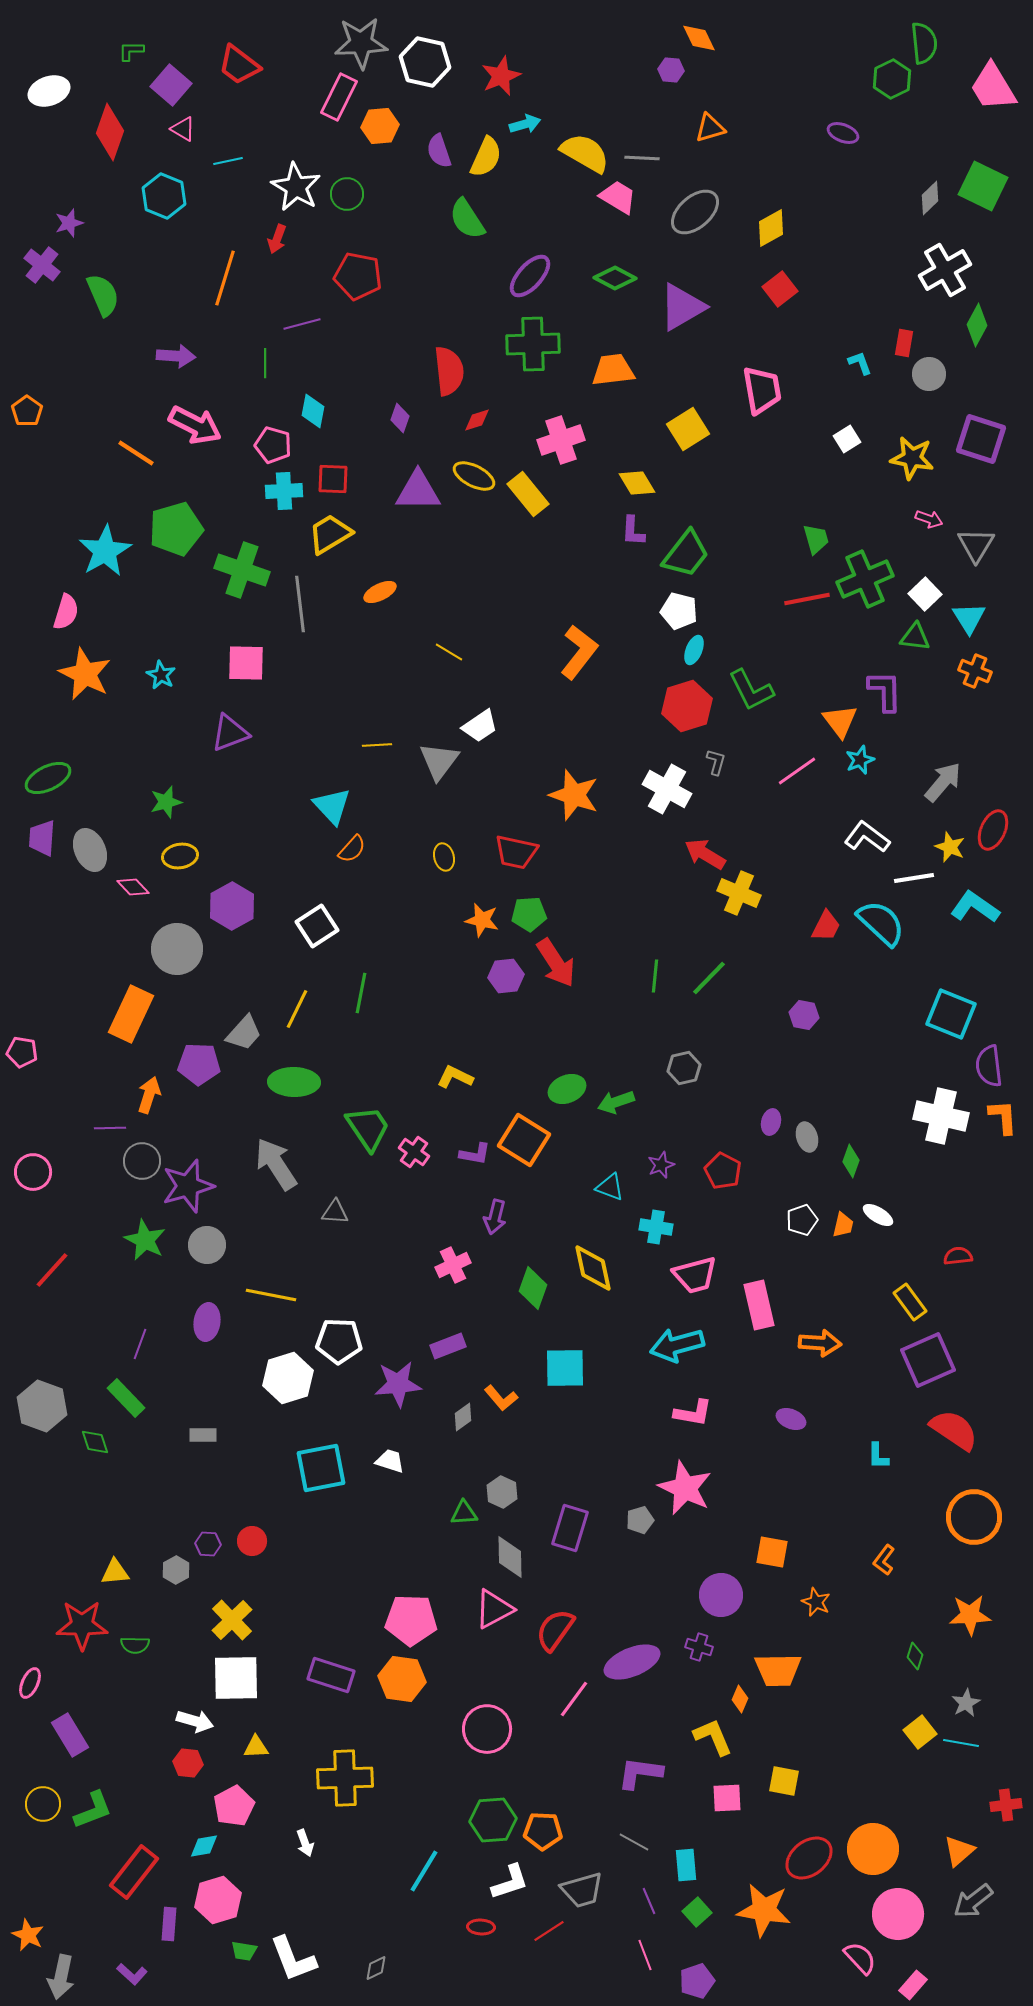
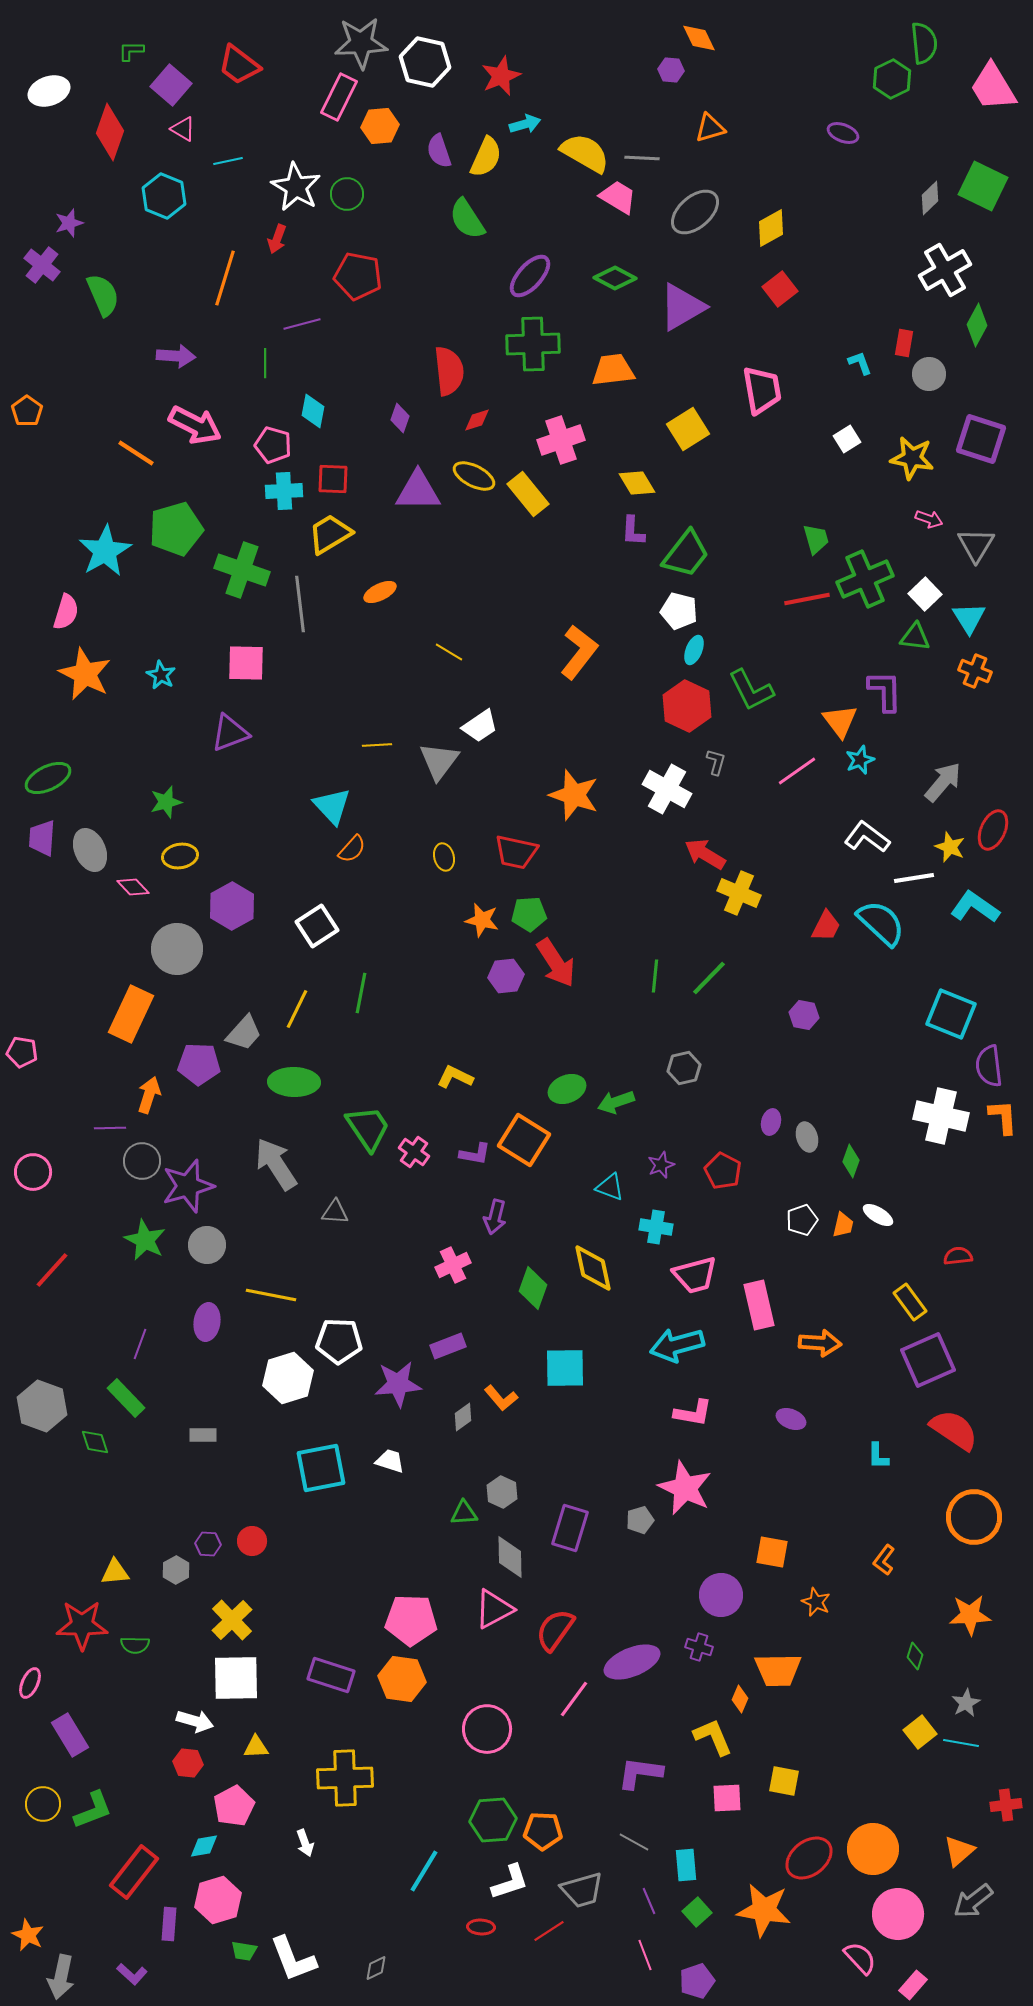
red hexagon at (687, 706): rotated 18 degrees counterclockwise
